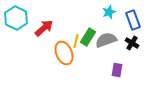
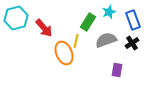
cyan hexagon: rotated 20 degrees clockwise
red arrow: rotated 90 degrees clockwise
green rectangle: moved 15 px up
black cross: rotated 24 degrees clockwise
